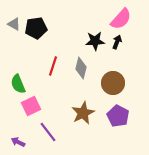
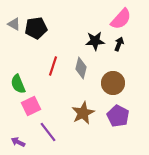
black arrow: moved 2 px right, 2 px down
